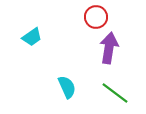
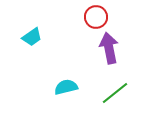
purple arrow: rotated 20 degrees counterclockwise
cyan semicircle: moved 1 px left; rotated 80 degrees counterclockwise
green line: rotated 76 degrees counterclockwise
